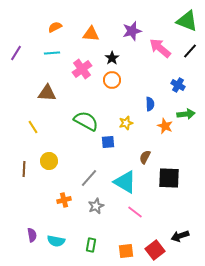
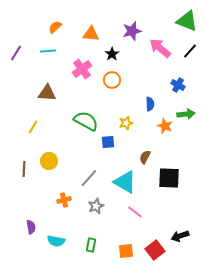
orange semicircle: rotated 16 degrees counterclockwise
cyan line: moved 4 px left, 2 px up
black star: moved 4 px up
yellow line: rotated 64 degrees clockwise
purple semicircle: moved 1 px left, 8 px up
